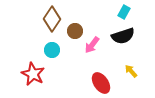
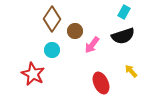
red ellipse: rotated 10 degrees clockwise
